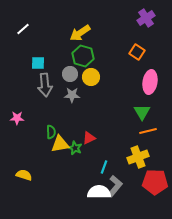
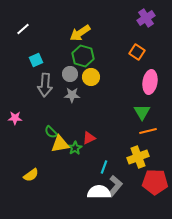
cyan square: moved 2 px left, 3 px up; rotated 24 degrees counterclockwise
gray arrow: rotated 10 degrees clockwise
pink star: moved 2 px left
green semicircle: rotated 136 degrees clockwise
green star: rotated 16 degrees clockwise
yellow semicircle: moved 7 px right; rotated 126 degrees clockwise
